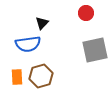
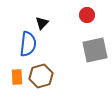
red circle: moved 1 px right, 2 px down
blue semicircle: rotated 75 degrees counterclockwise
